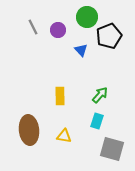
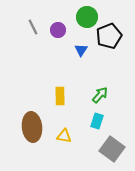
blue triangle: rotated 16 degrees clockwise
brown ellipse: moved 3 px right, 3 px up
gray square: rotated 20 degrees clockwise
